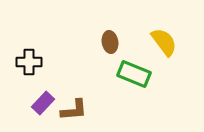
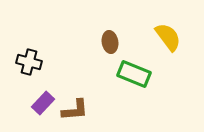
yellow semicircle: moved 4 px right, 5 px up
black cross: rotated 15 degrees clockwise
brown L-shape: moved 1 px right
